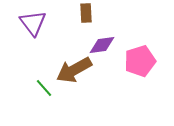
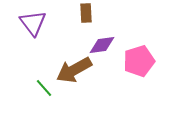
pink pentagon: moved 1 px left
